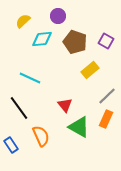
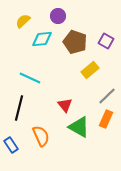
black line: rotated 50 degrees clockwise
